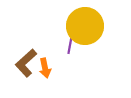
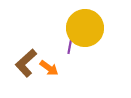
yellow circle: moved 2 px down
orange arrow: moved 4 px right; rotated 42 degrees counterclockwise
